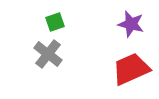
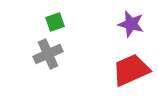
gray cross: rotated 28 degrees clockwise
red trapezoid: moved 1 px down
